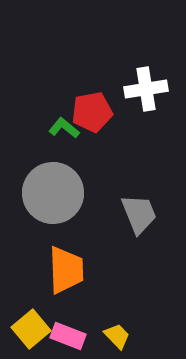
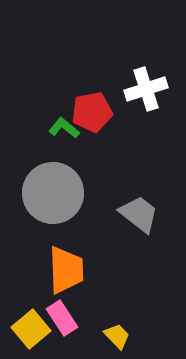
white cross: rotated 9 degrees counterclockwise
gray trapezoid: rotated 30 degrees counterclockwise
pink rectangle: moved 6 px left, 18 px up; rotated 36 degrees clockwise
